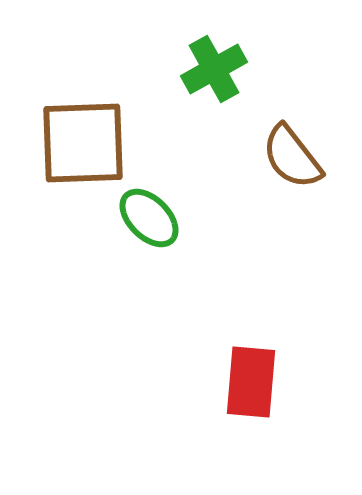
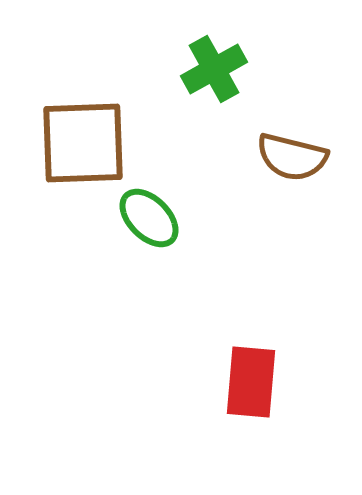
brown semicircle: rotated 38 degrees counterclockwise
